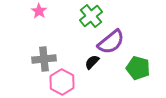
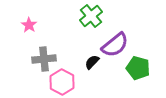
pink star: moved 10 px left, 14 px down
purple semicircle: moved 4 px right, 3 px down
